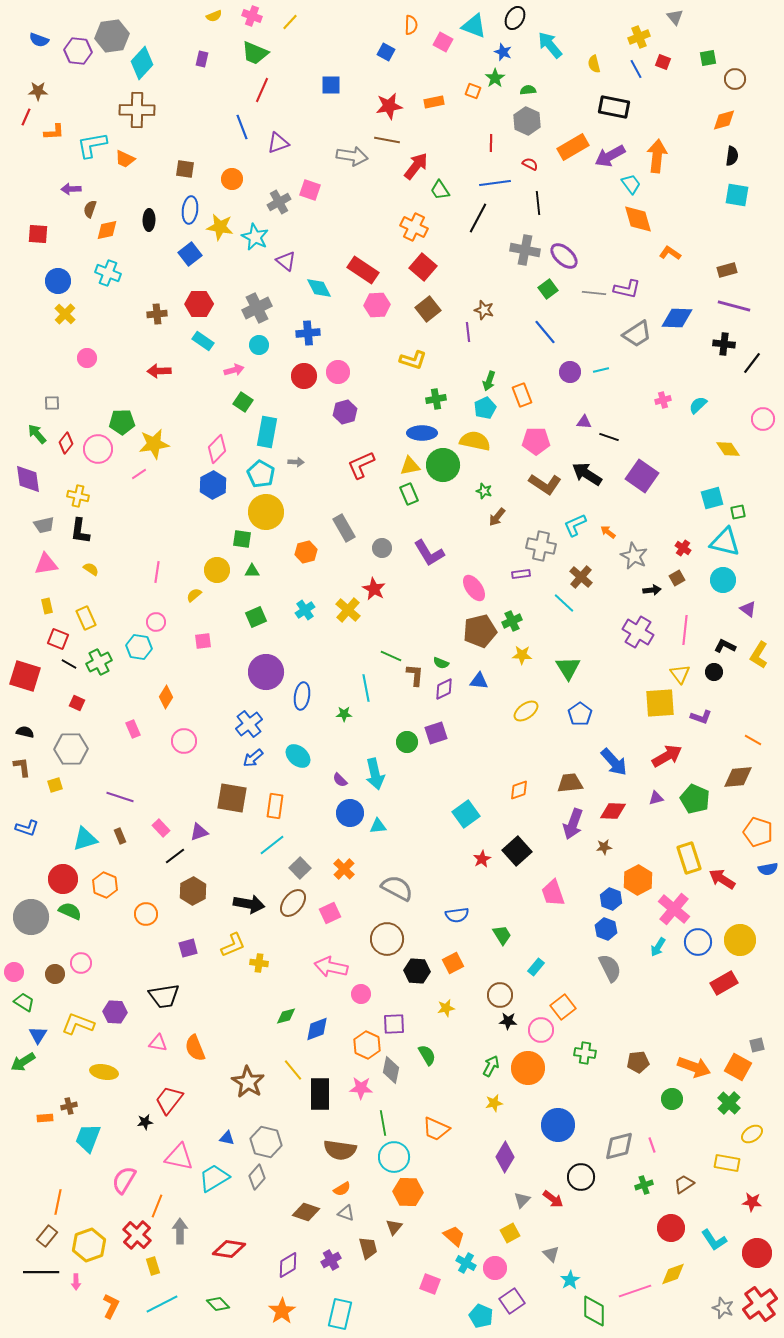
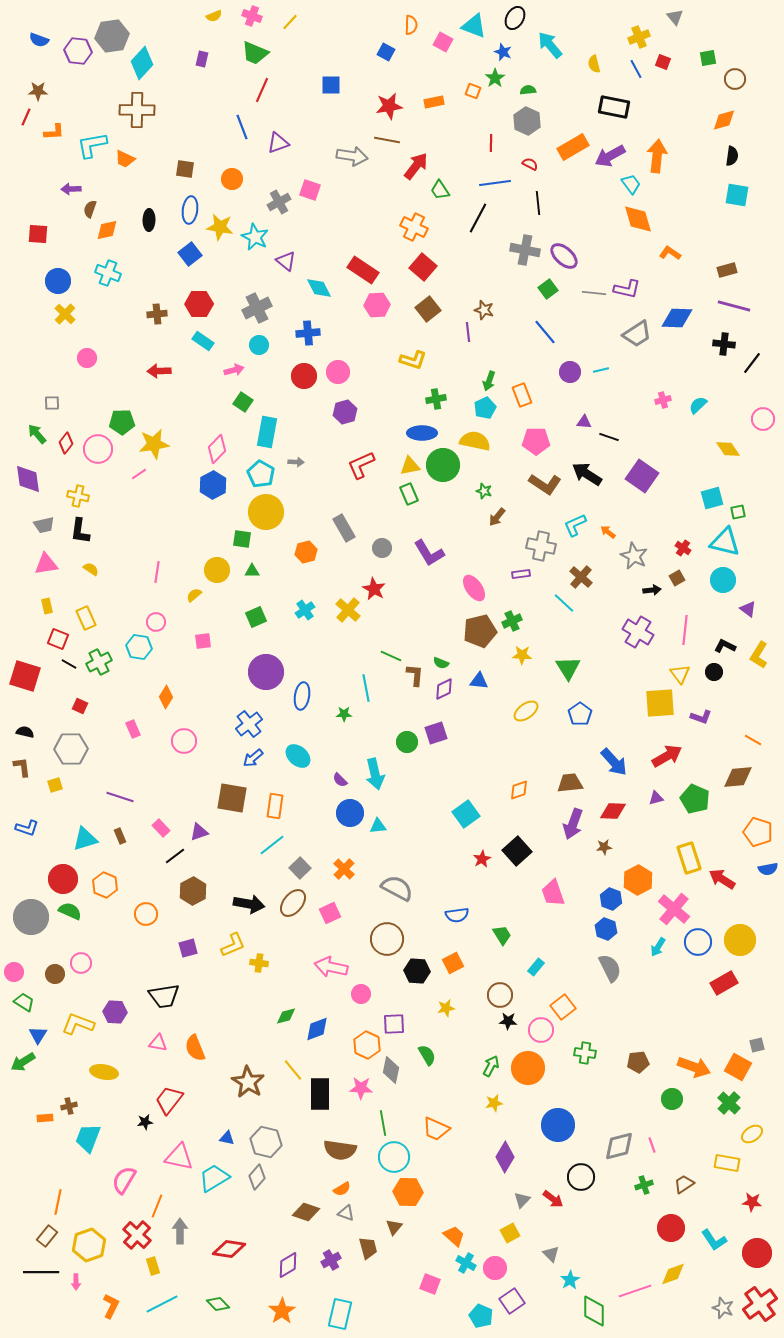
red square at (77, 703): moved 3 px right, 3 px down
